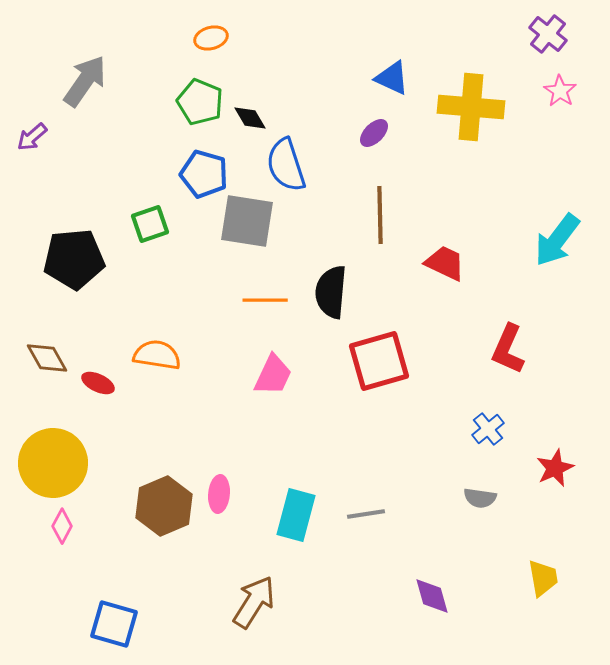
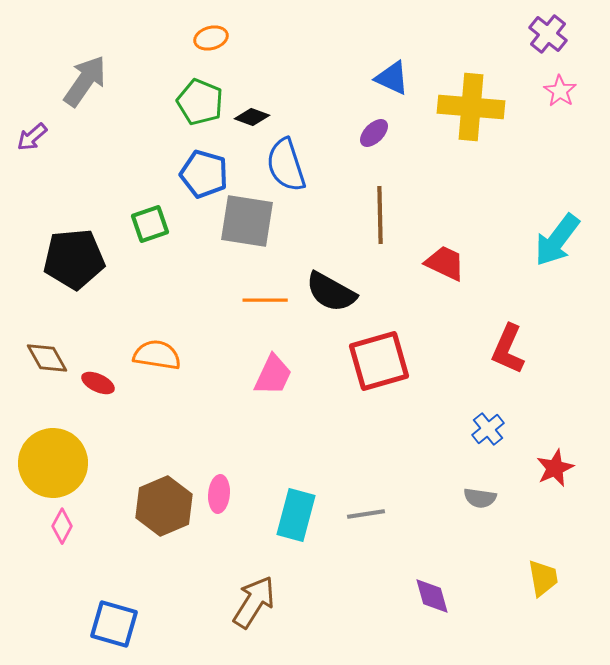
black diamond: moved 2 px right, 1 px up; rotated 40 degrees counterclockwise
black semicircle: rotated 66 degrees counterclockwise
